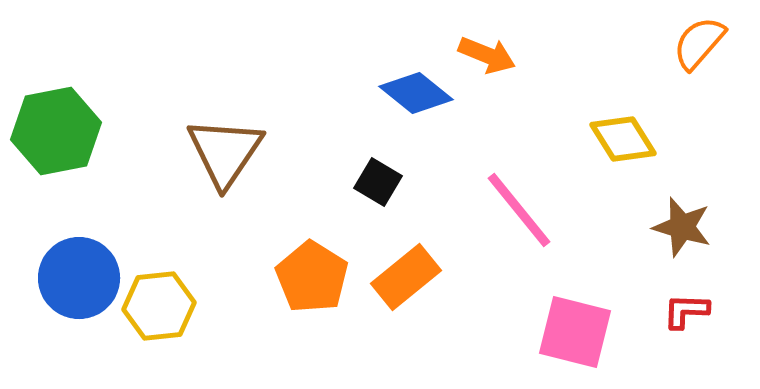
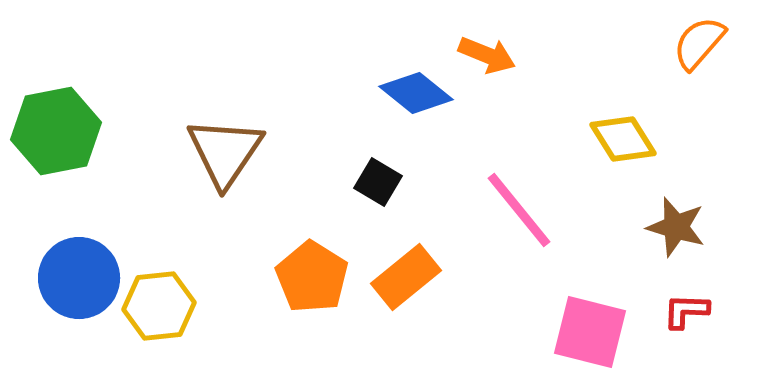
brown star: moved 6 px left
pink square: moved 15 px right
